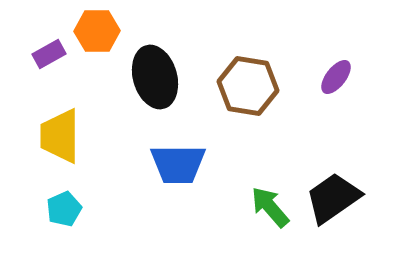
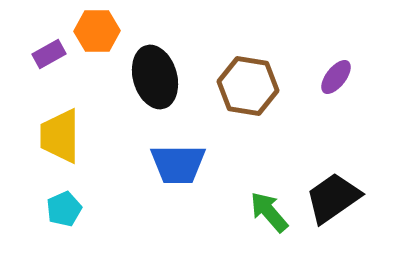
green arrow: moved 1 px left, 5 px down
